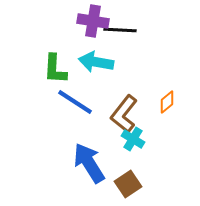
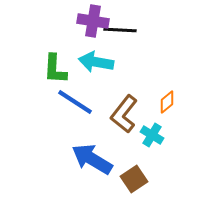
cyan cross: moved 19 px right, 4 px up
blue arrow: moved 3 px right, 4 px up; rotated 27 degrees counterclockwise
brown square: moved 6 px right, 5 px up
